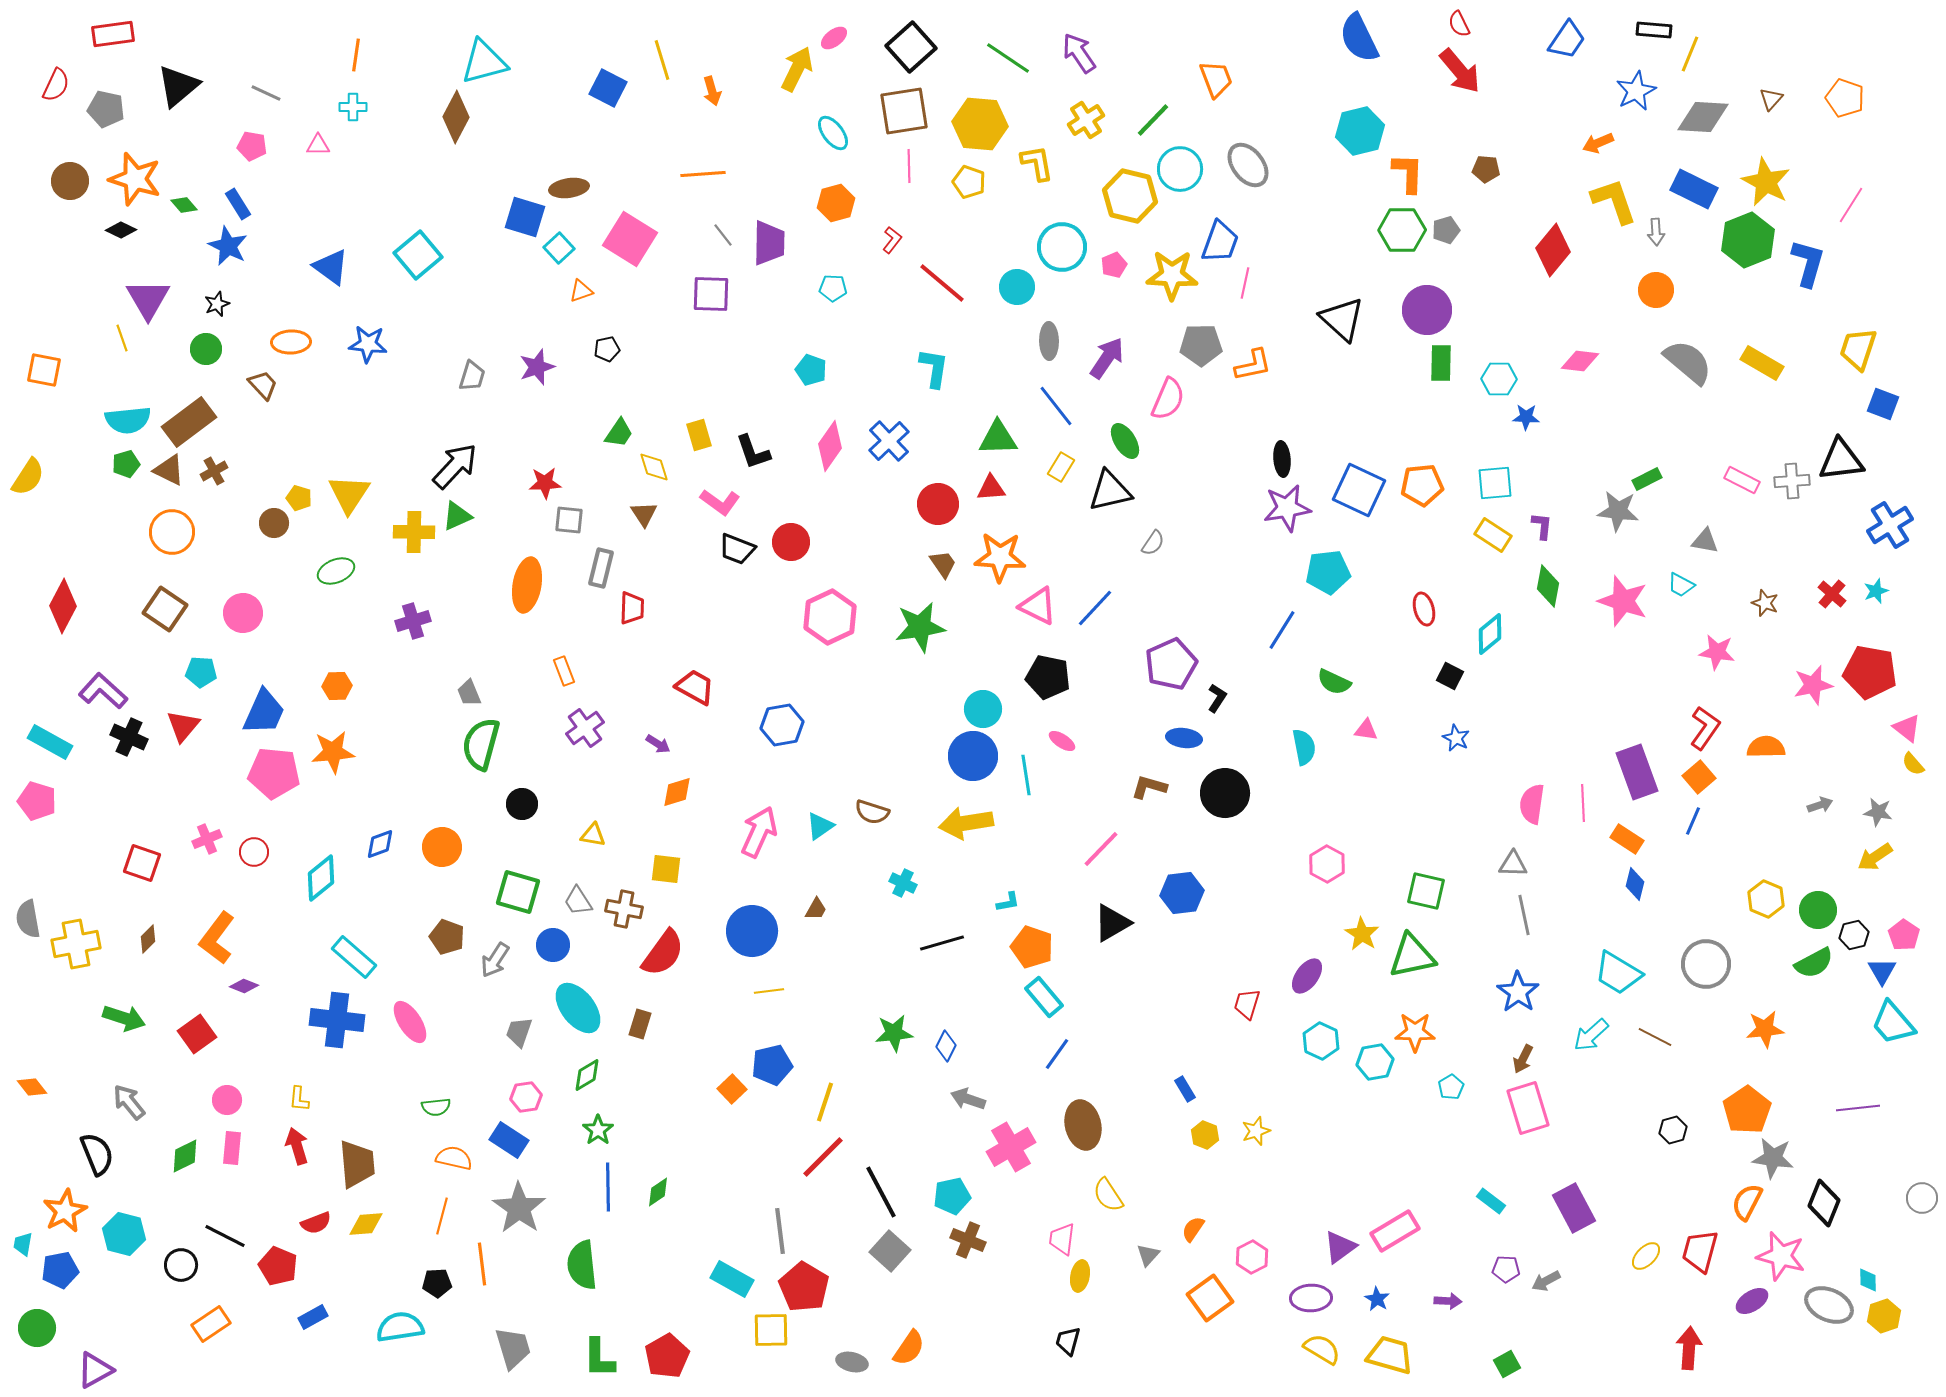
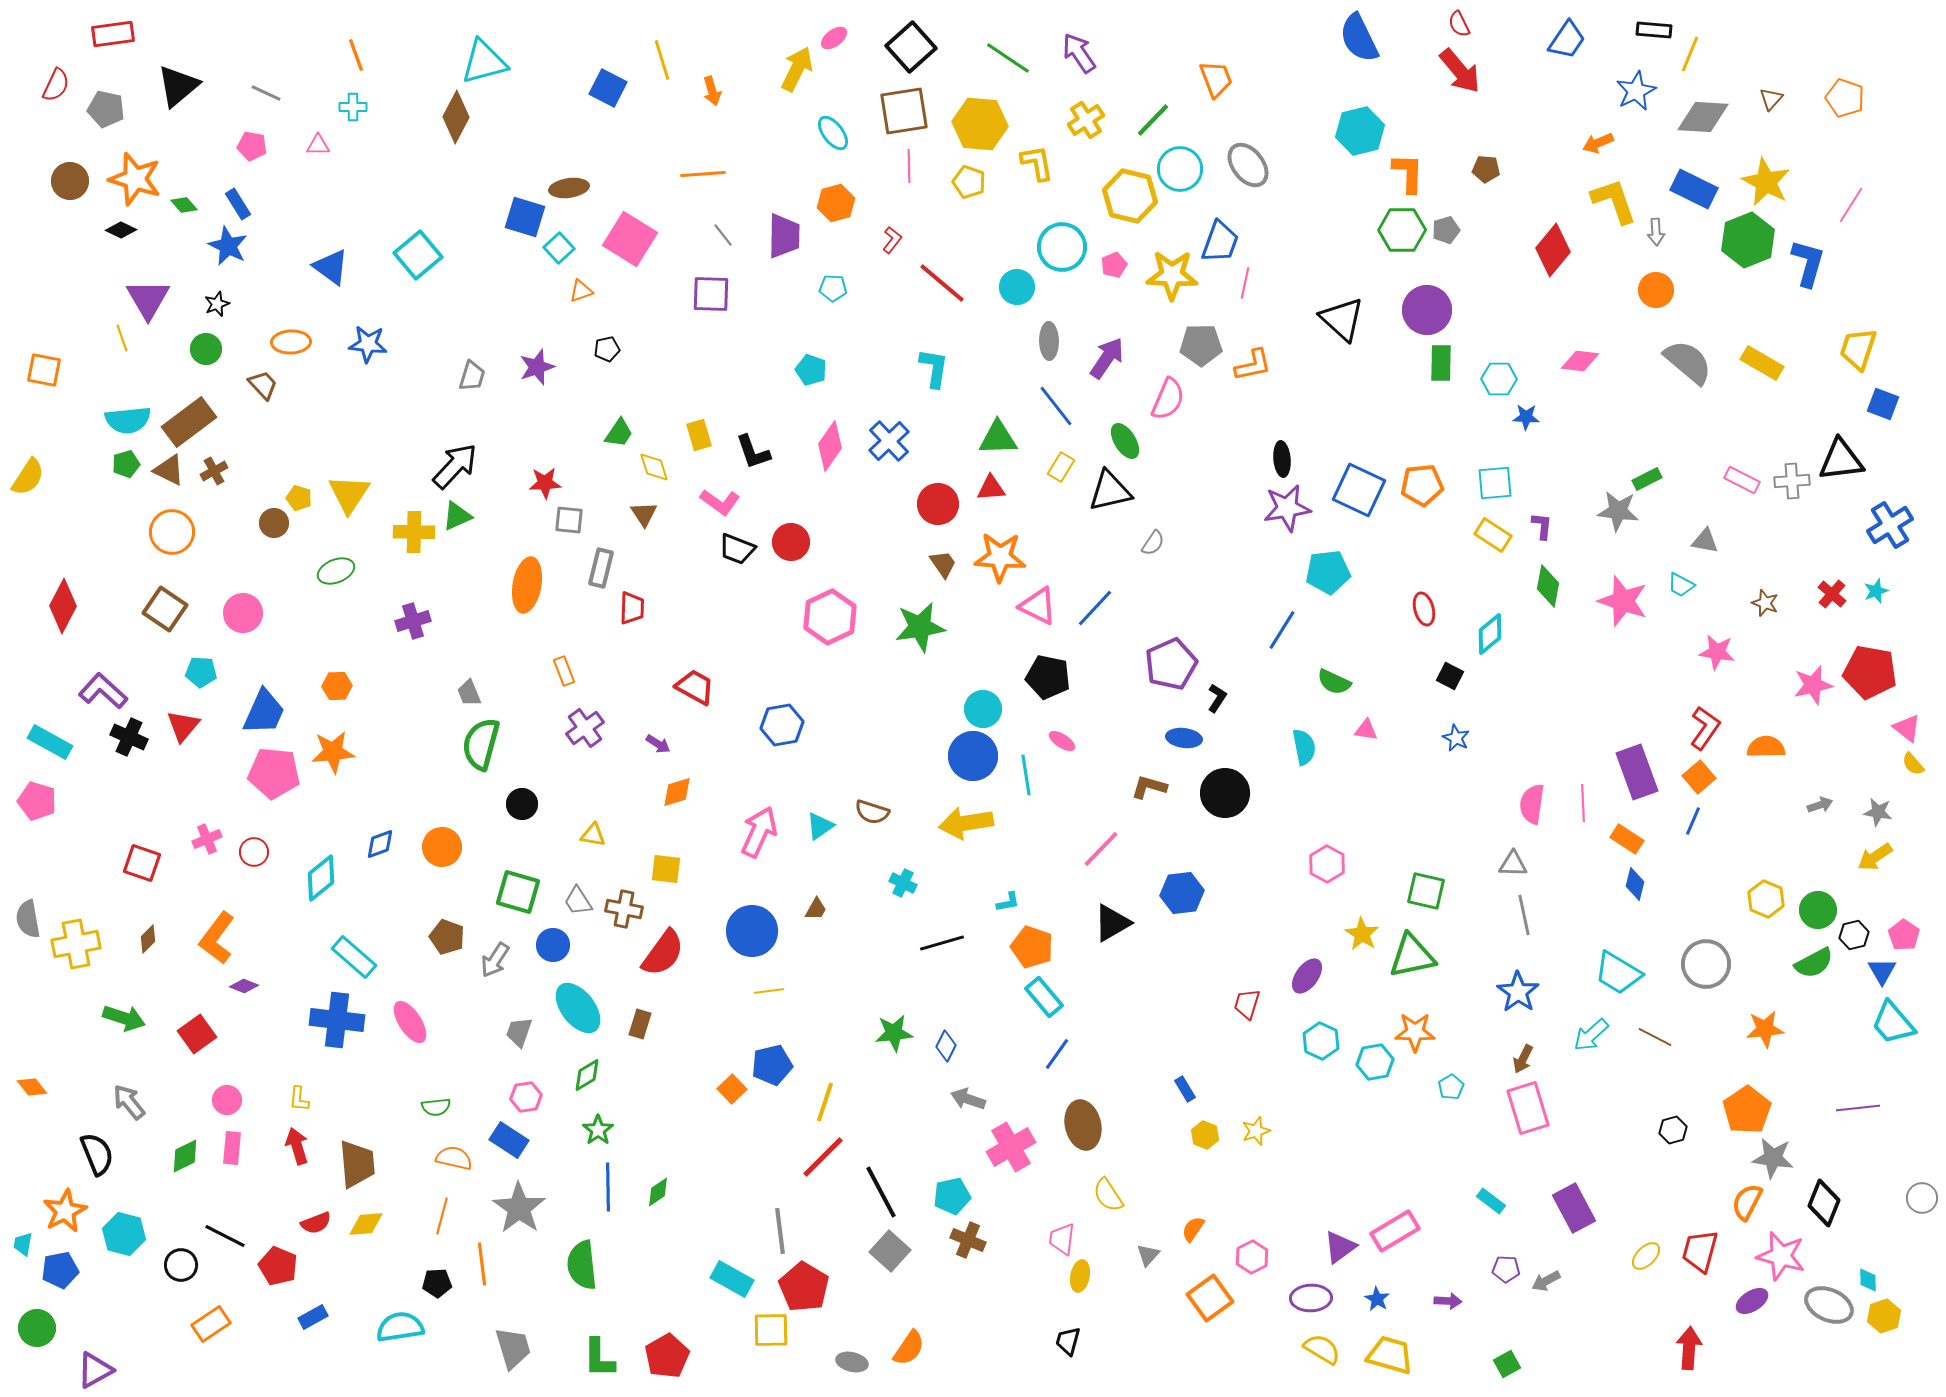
orange line at (356, 55): rotated 28 degrees counterclockwise
purple trapezoid at (769, 243): moved 15 px right, 7 px up
